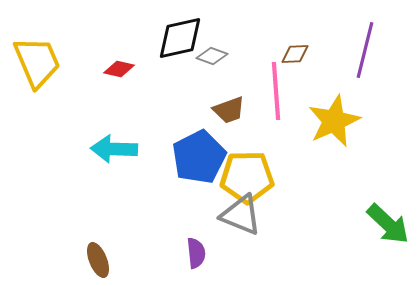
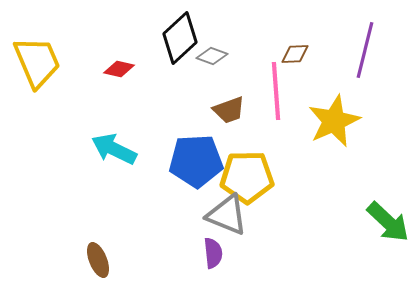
black diamond: rotated 30 degrees counterclockwise
cyan arrow: rotated 24 degrees clockwise
blue pentagon: moved 3 px left, 4 px down; rotated 24 degrees clockwise
gray triangle: moved 14 px left
green arrow: moved 2 px up
purple semicircle: moved 17 px right
